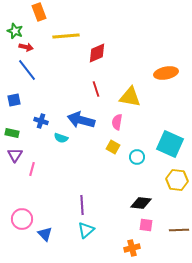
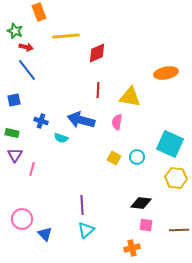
red line: moved 2 px right, 1 px down; rotated 21 degrees clockwise
yellow square: moved 1 px right, 11 px down
yellow hexagon: moved 1 px left, 2 px up
